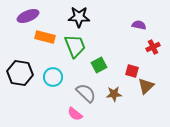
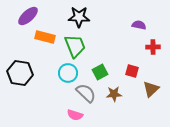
purple ellipse: rotated 20 degrees counterclockwise
red cross: rotated 24 degrees clockwise
green square: moved 1 px right, 7 px down
cyan circle: moved 15 px right, 4 px up
brown triangle: moved 5 px right, 3 px down
pink semicircle: moved 1 px down; rotated 21 degrees counterclockwise
